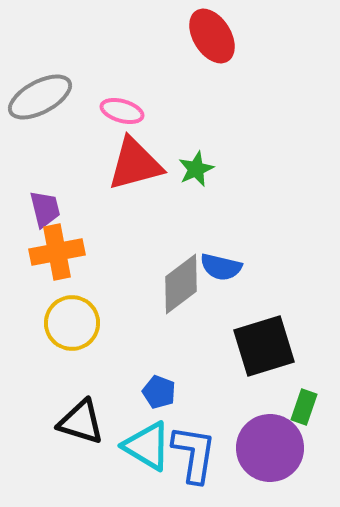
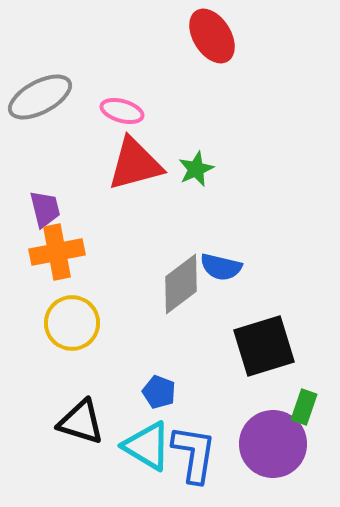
purple circle: moved 3 px right, 4 px up
